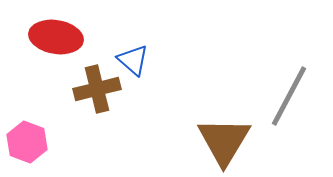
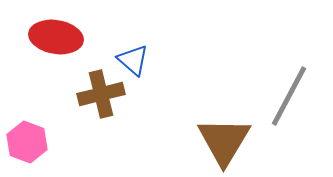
brown cross: moved 4 px right, 5 px down
